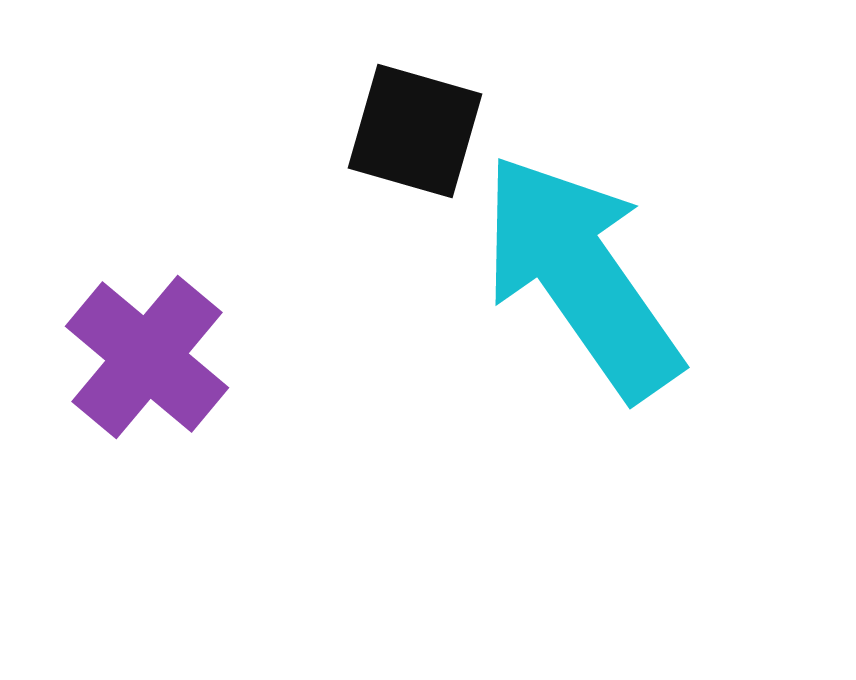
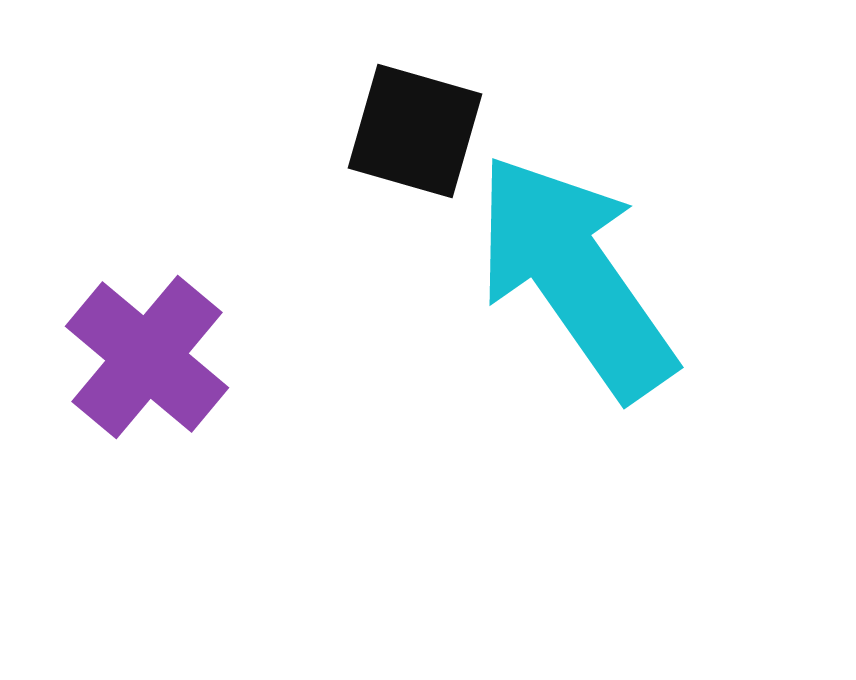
cyan arrow: moved 6 px left
